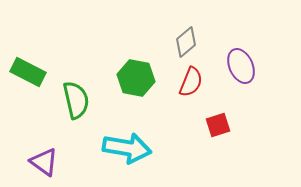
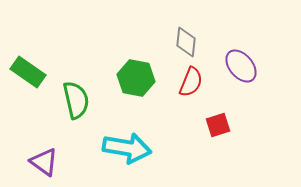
gray diamond: rotated 44 degrees counterclockwise
purple ellipse: rotated 16 degrees counterclockwise
green rectangle: rotated 8 degrees clockwise
